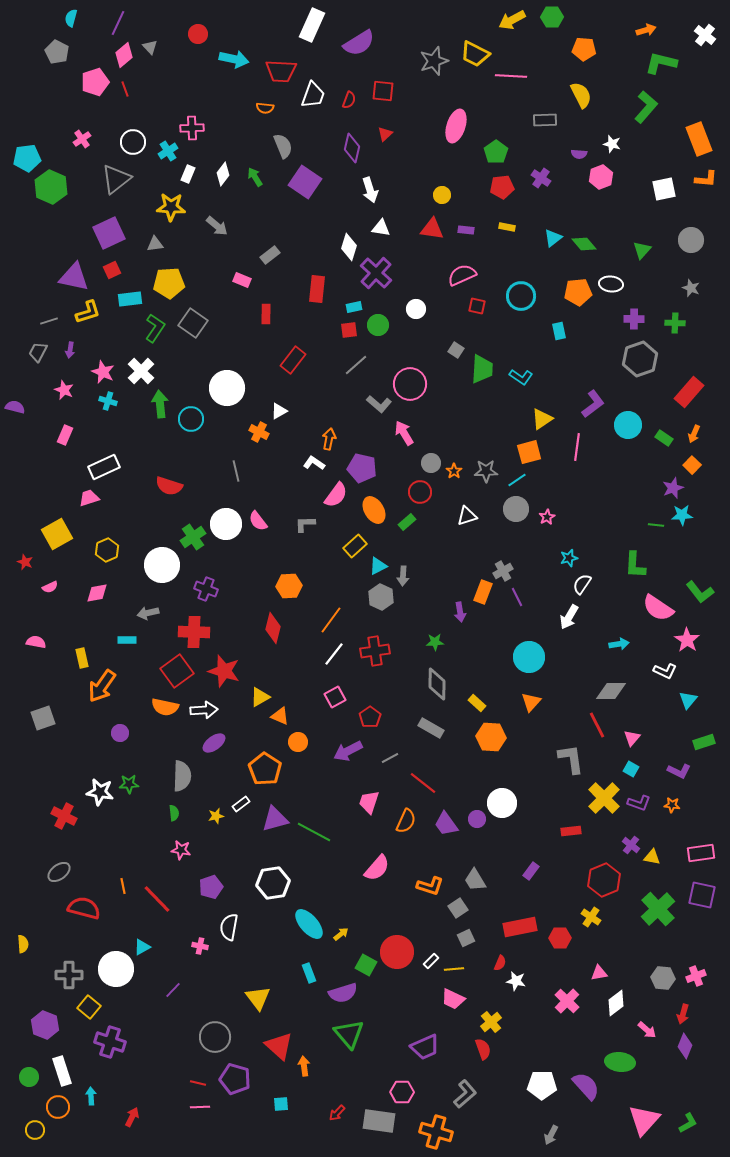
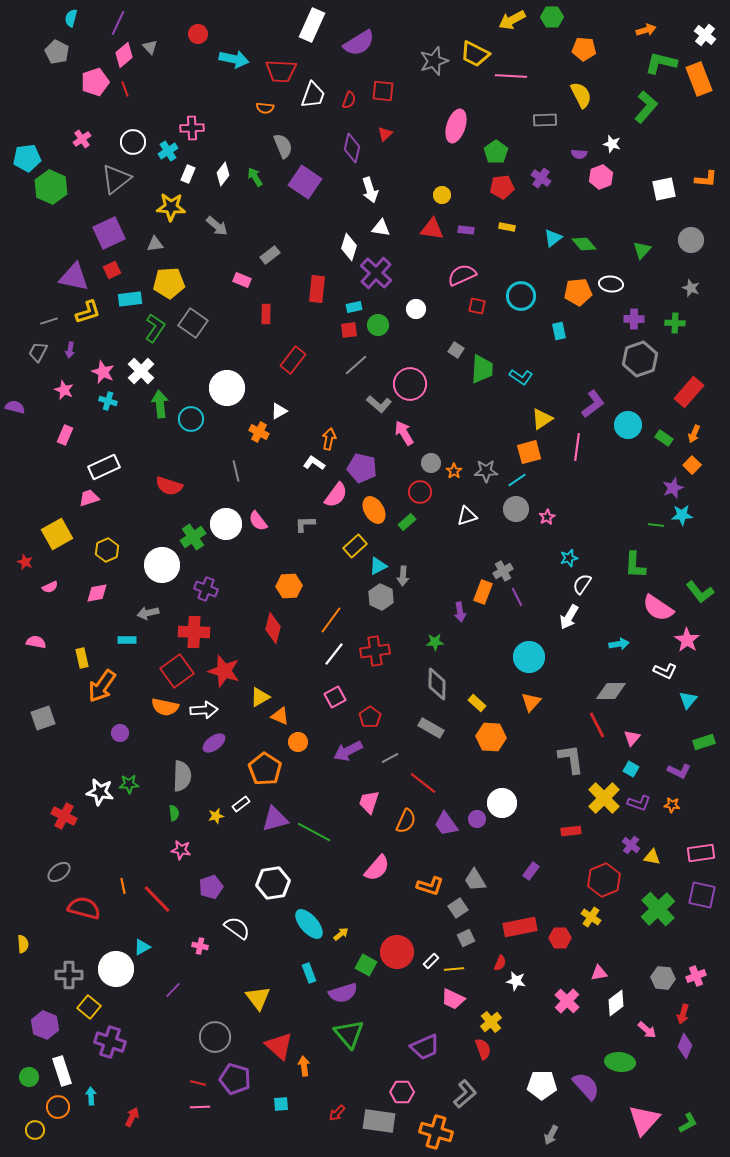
orange rectangle at (699, 139): moved 60 px up
white semicircle at (229, 927): moved 8 px right, 1 px down; rotated 116 degrees clockwise
